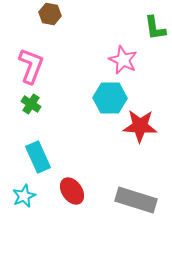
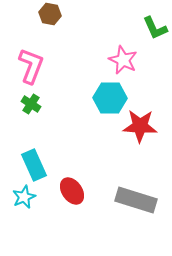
green L-shape: rotated 16 degrees counterclockwise
cyan rectangle: moved 4 px left, 8 px down
cyan star: moved 1 px down
